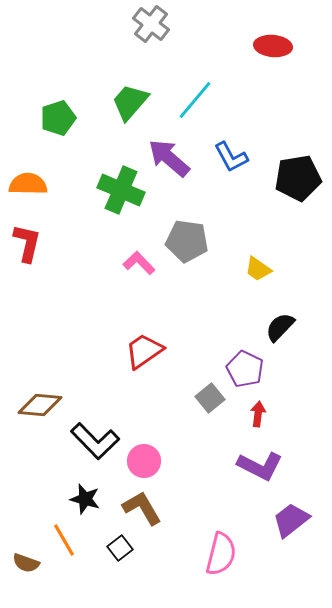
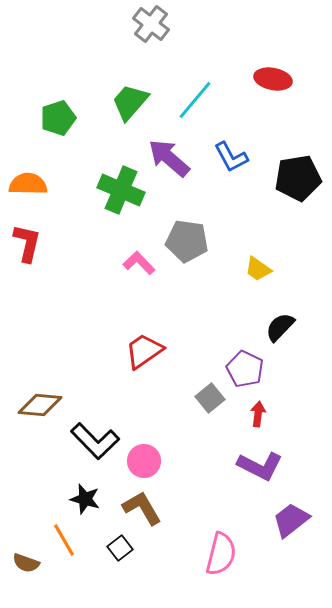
red ellipse: moved 33 px down; rotated 6 degrees clockwise
